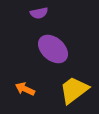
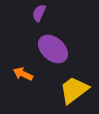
purple semicircle: rotated 126 degrees clockwise
orange arrow: moved 2 px left, 15 px up
